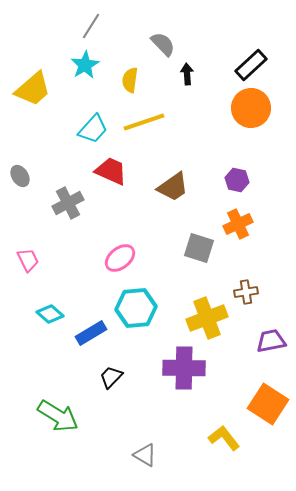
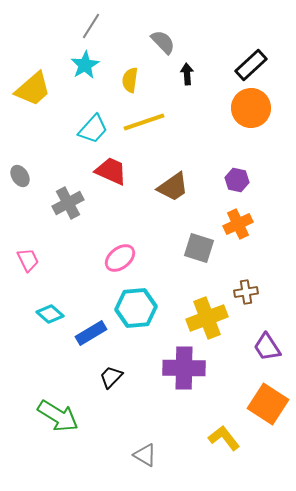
gray semicircle: moved 2 px up
purple trapezoid: moved 4 px left, 6 px down; rotated 112 degrees counterclockwise
